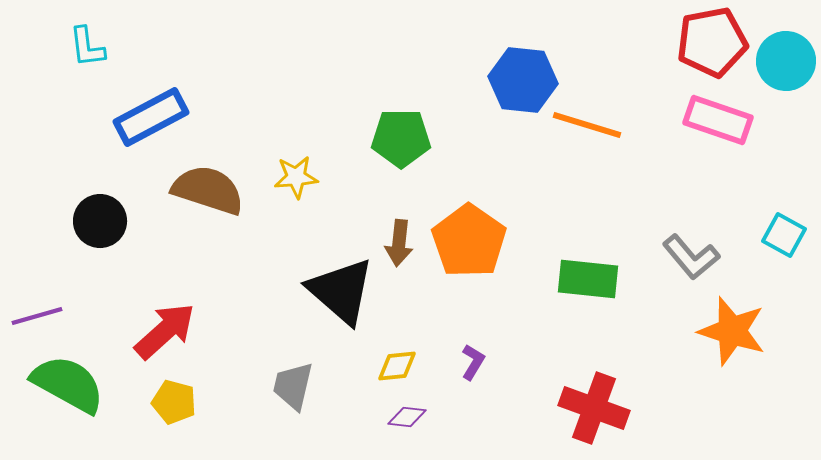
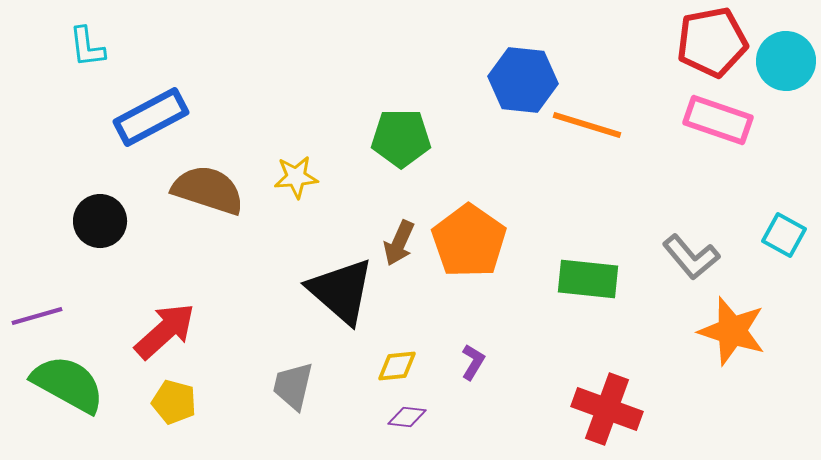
brown arrow: rotated 18 degrees clockwise
red cross: moved 13 px right, 1 px down
